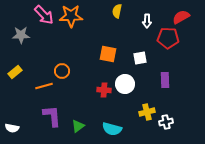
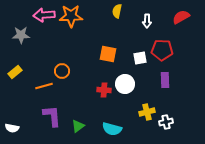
pink arrow: rotated 130 degrees clockwise
red pentagon: moved 6 px left, 12 px down
